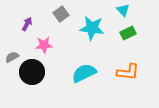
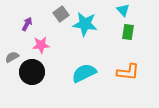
cyan star: moved 7 px left, 4 px up
green rectangle: moved 1 px up; rotated 56 degrees counterclockwise
pink star: moved 3 px left
